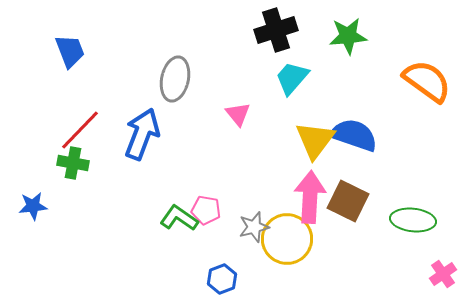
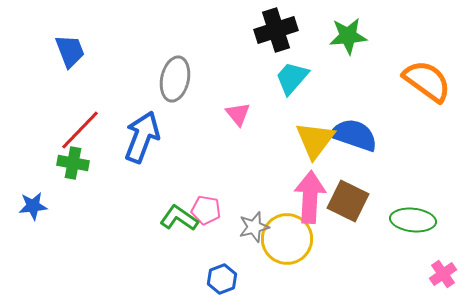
blue arrow: moved 3 px down
